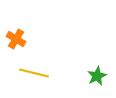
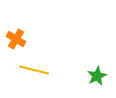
yellow line: moved 3 px up
